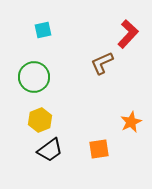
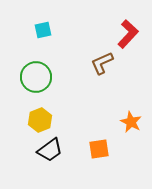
green circle: moved 2 px right
orange star: rotated 20 degrees counterclockwise
